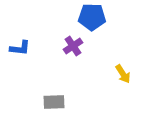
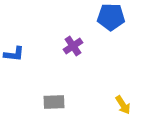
blue pentagon: moved 19 px right
blue L-shape: moved 6 px left, 6 px down
yellow arrow: moved 31 px down
